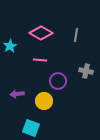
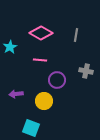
cyan star: moved 1 px down
purple circle: moved 1 px left, 1 px up
purple arrow: moved 1 px left
